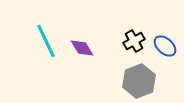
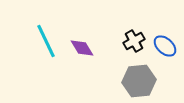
gray hexagon: rotated 16 degrees clockwise
